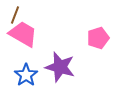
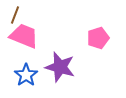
pink trapezoid: moved 1 px right, 2 px down; rotated 8 degrees counterclockwise
